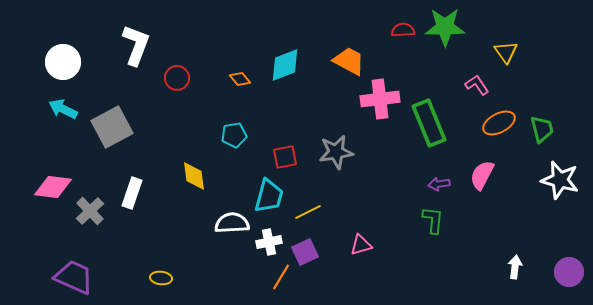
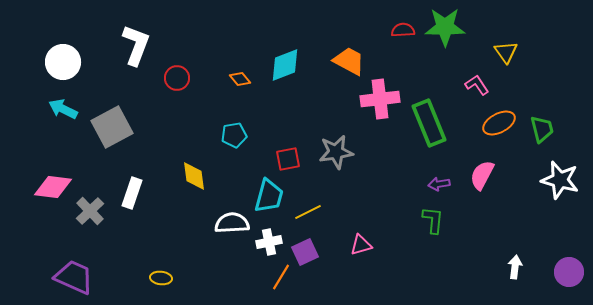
red square: moved 3 px right, 2 px down
